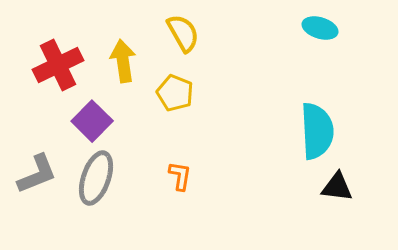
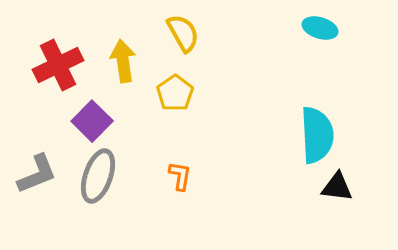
yellow pentagon: rotated 15 degrees clockwise
cyan semicircle: moved 4 px down
gray ellipse: moved 2 px right, 2 px up
